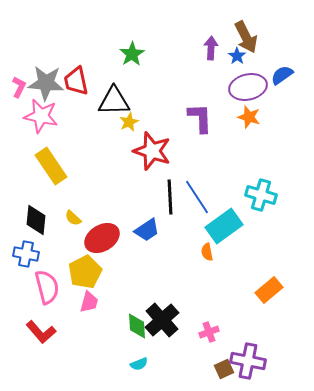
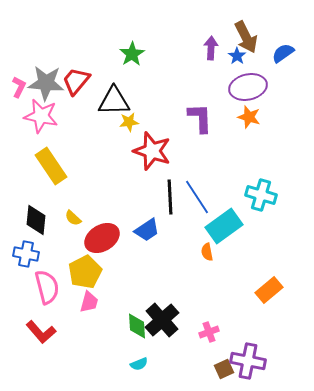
blue semicircle: moved 1 px right, 22 px up
red trapezoid: rotated 52 degrees clockwise
yellow star: rotated 18 degrees clockwise
